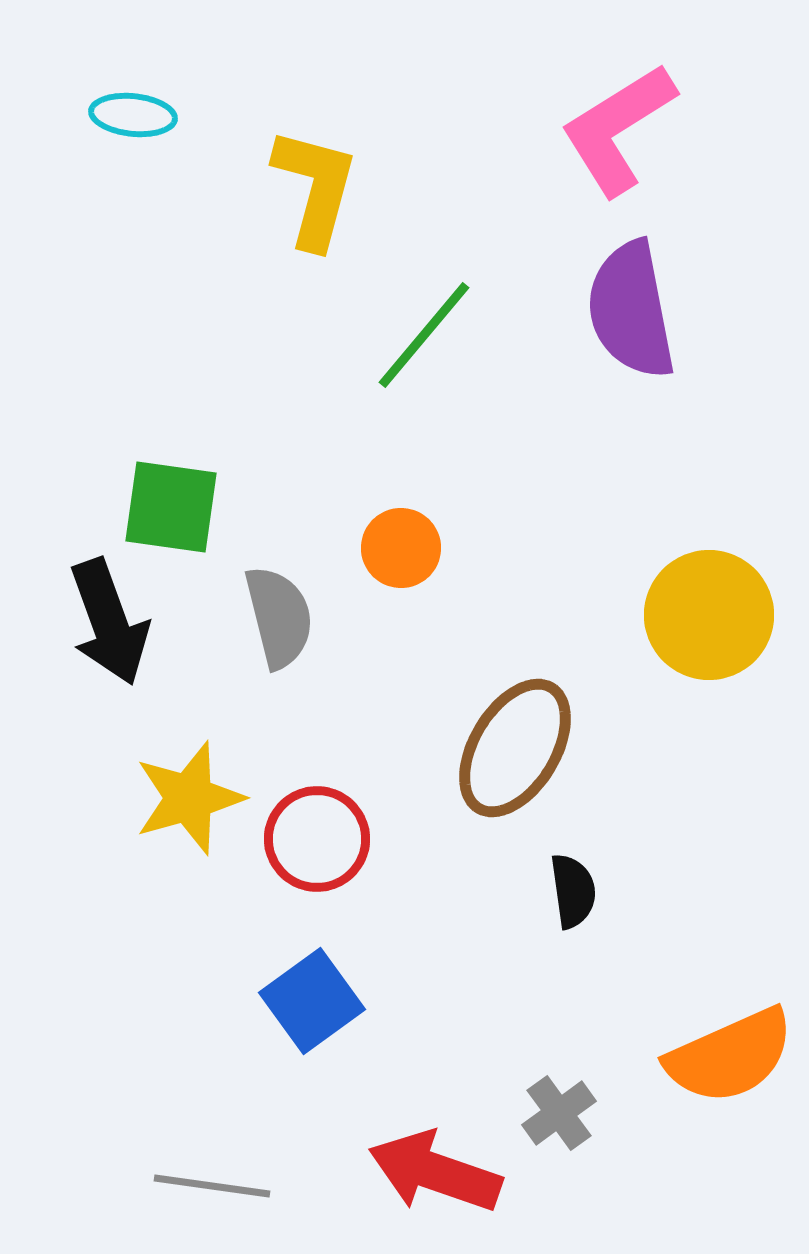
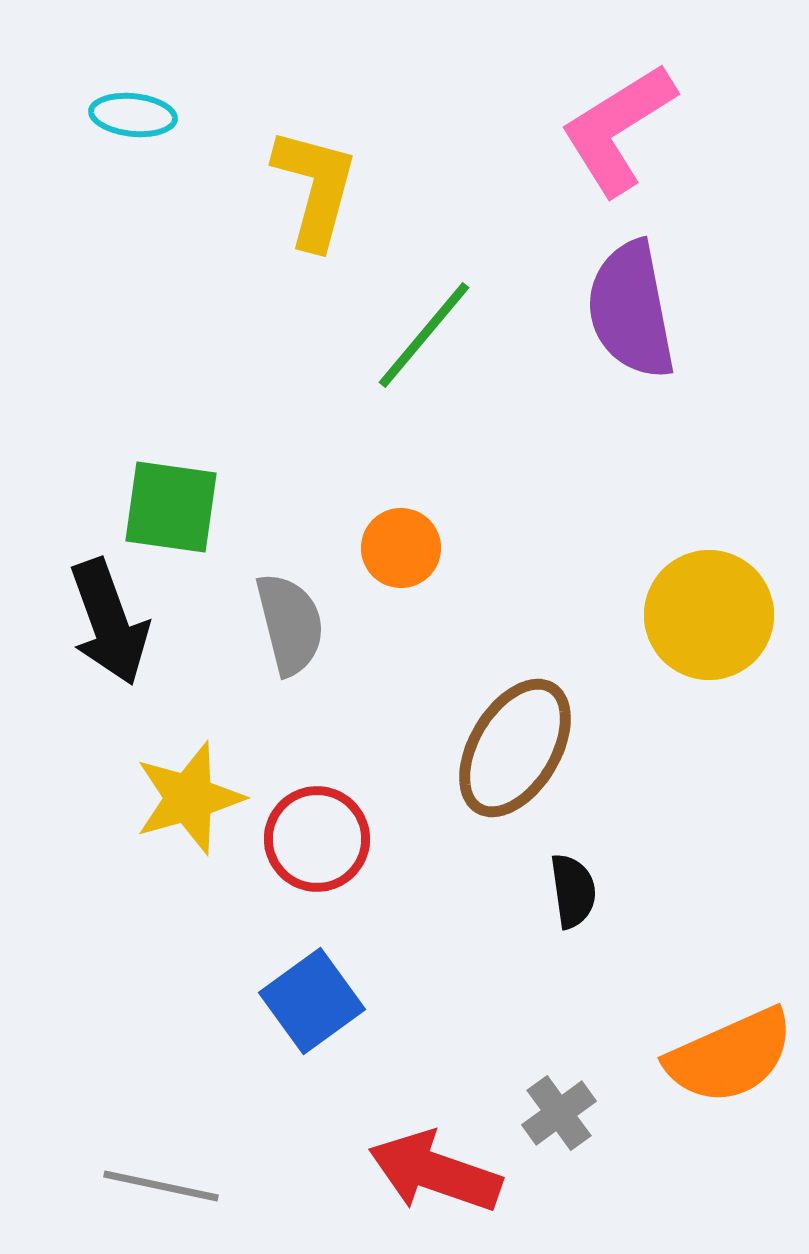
gray semicircle: moved 11 px right, 7 px down
gray line: moved 51 px left; rotated 4 degrees clockwise
